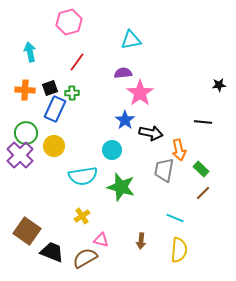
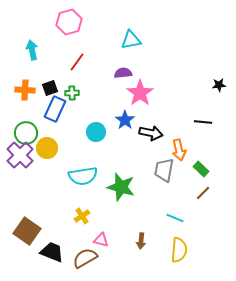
cyan arrow: moved 2 px right, 2 px up
yellow circle: moved 7 px left, 2 px down
cyan circle: moved 16 px left, 18 px up
